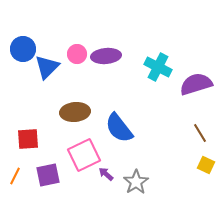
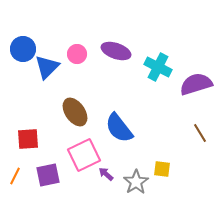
purple ellipse: moved 10 px right, 5 px up; rotated 24 degrees clockwise
brown ellipse: rotated 60 degrees clockwise
yellow square: moved 44 px left, 4 px down; rotated 18 degrees counterclockwise
